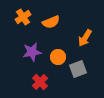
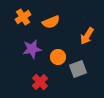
orange arrow: moved 2 px right, 2 px up
purple star: moved 3 px up
